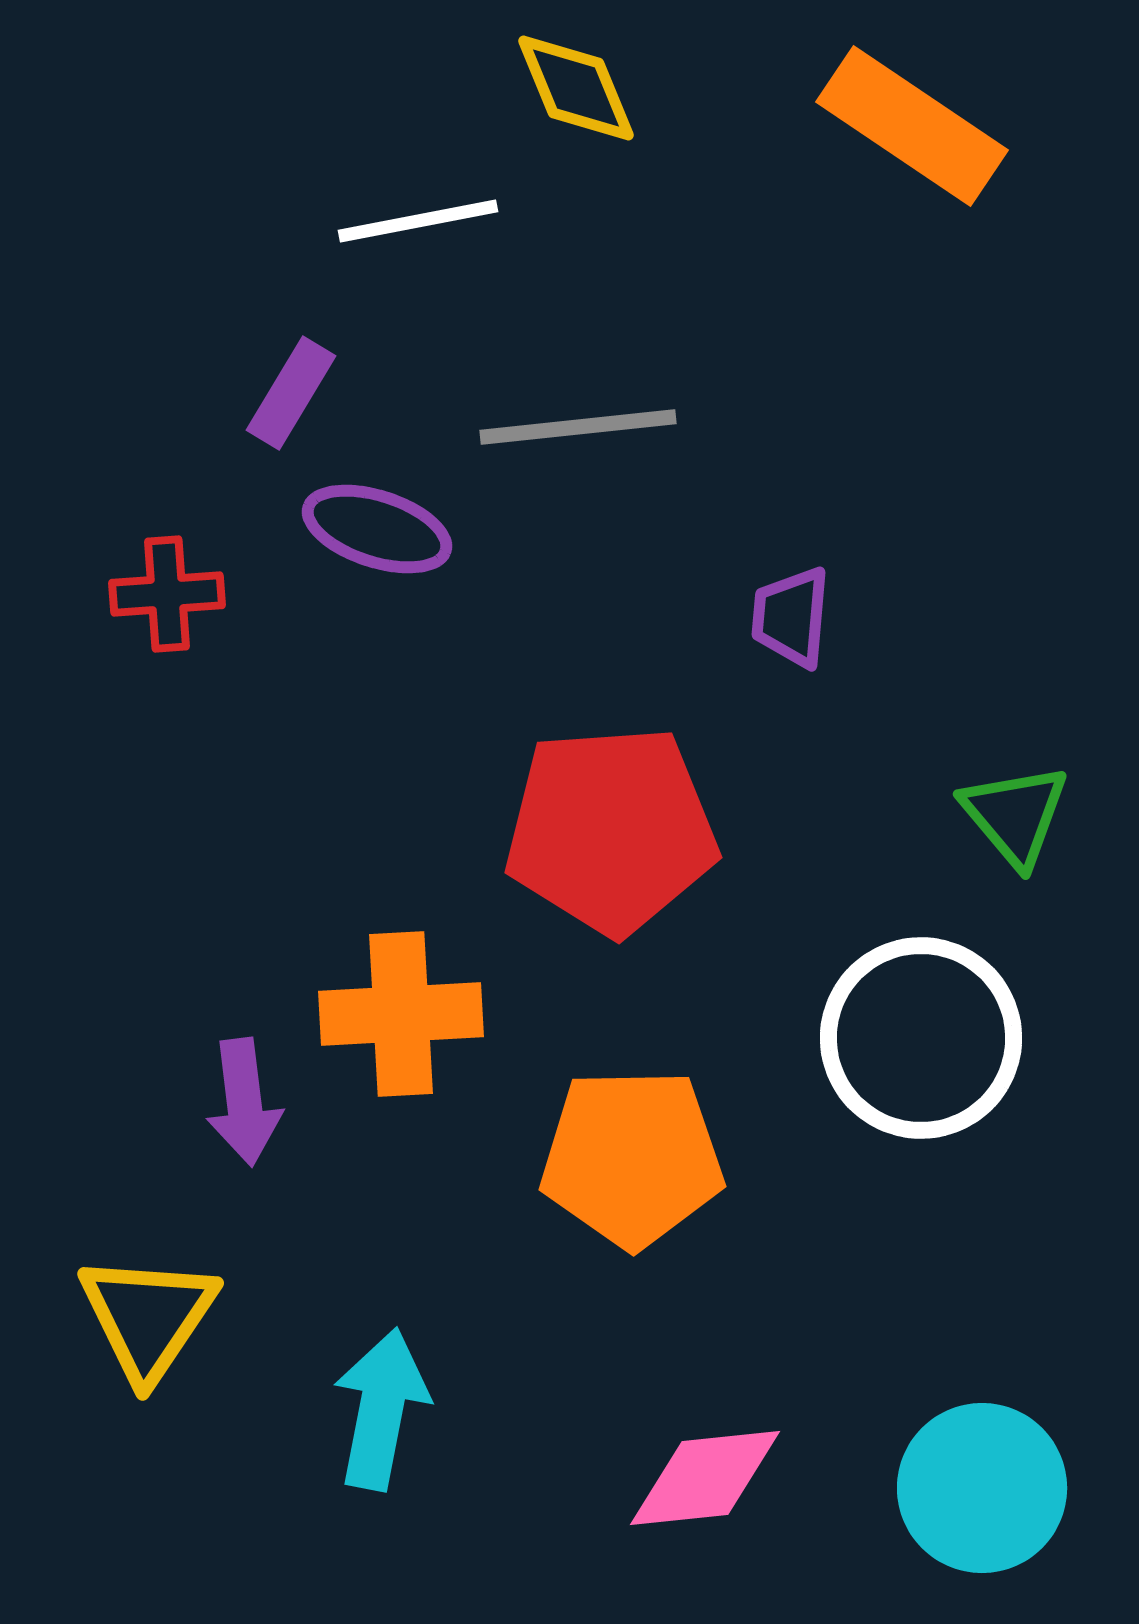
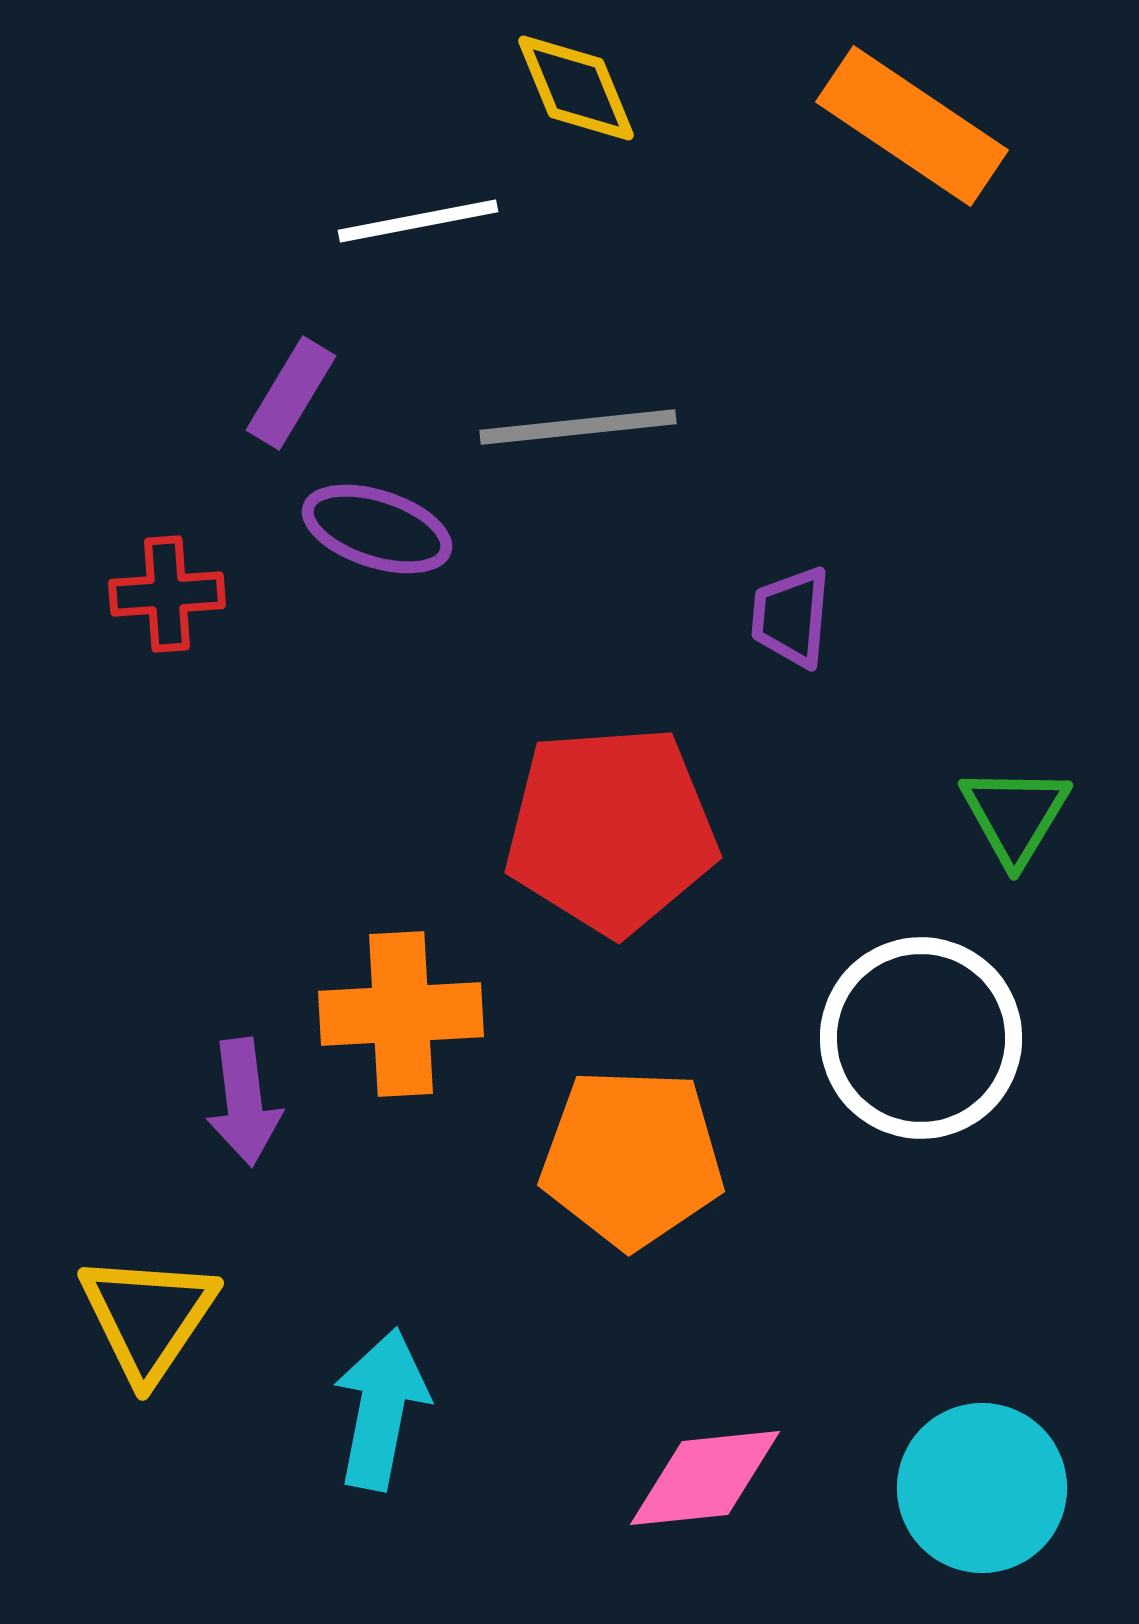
green triangle: rotated 11 degrees clockwise
orange pentagon: rotated 3 degrees clockwise
